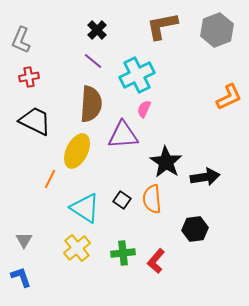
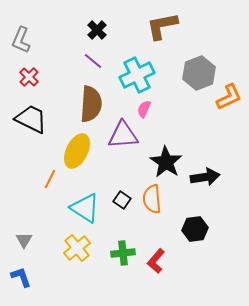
gray hexagon: moved 18 px left, 43 px down
red cross: rotated 36 degrees counterclockwise
black trapezoid: moved 4 px left, 2 px up
